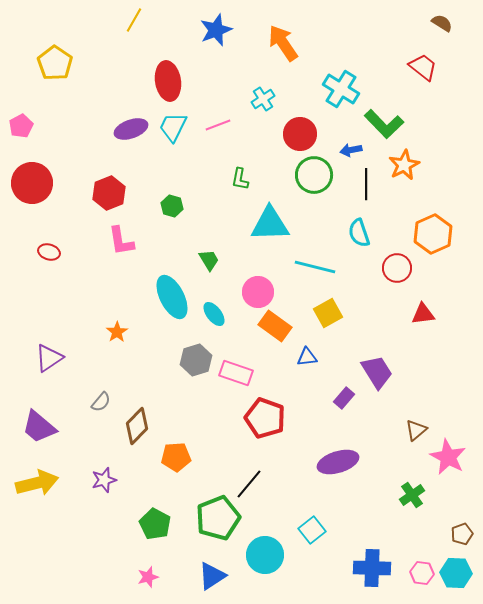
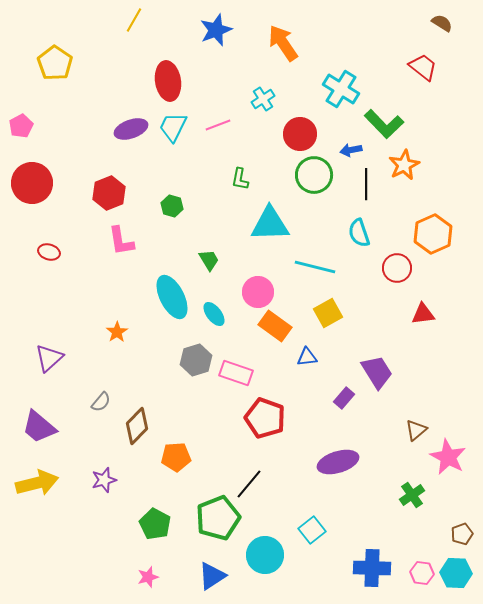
purple triangle at (49, 358): rotated 8 degrees counterclockwise
